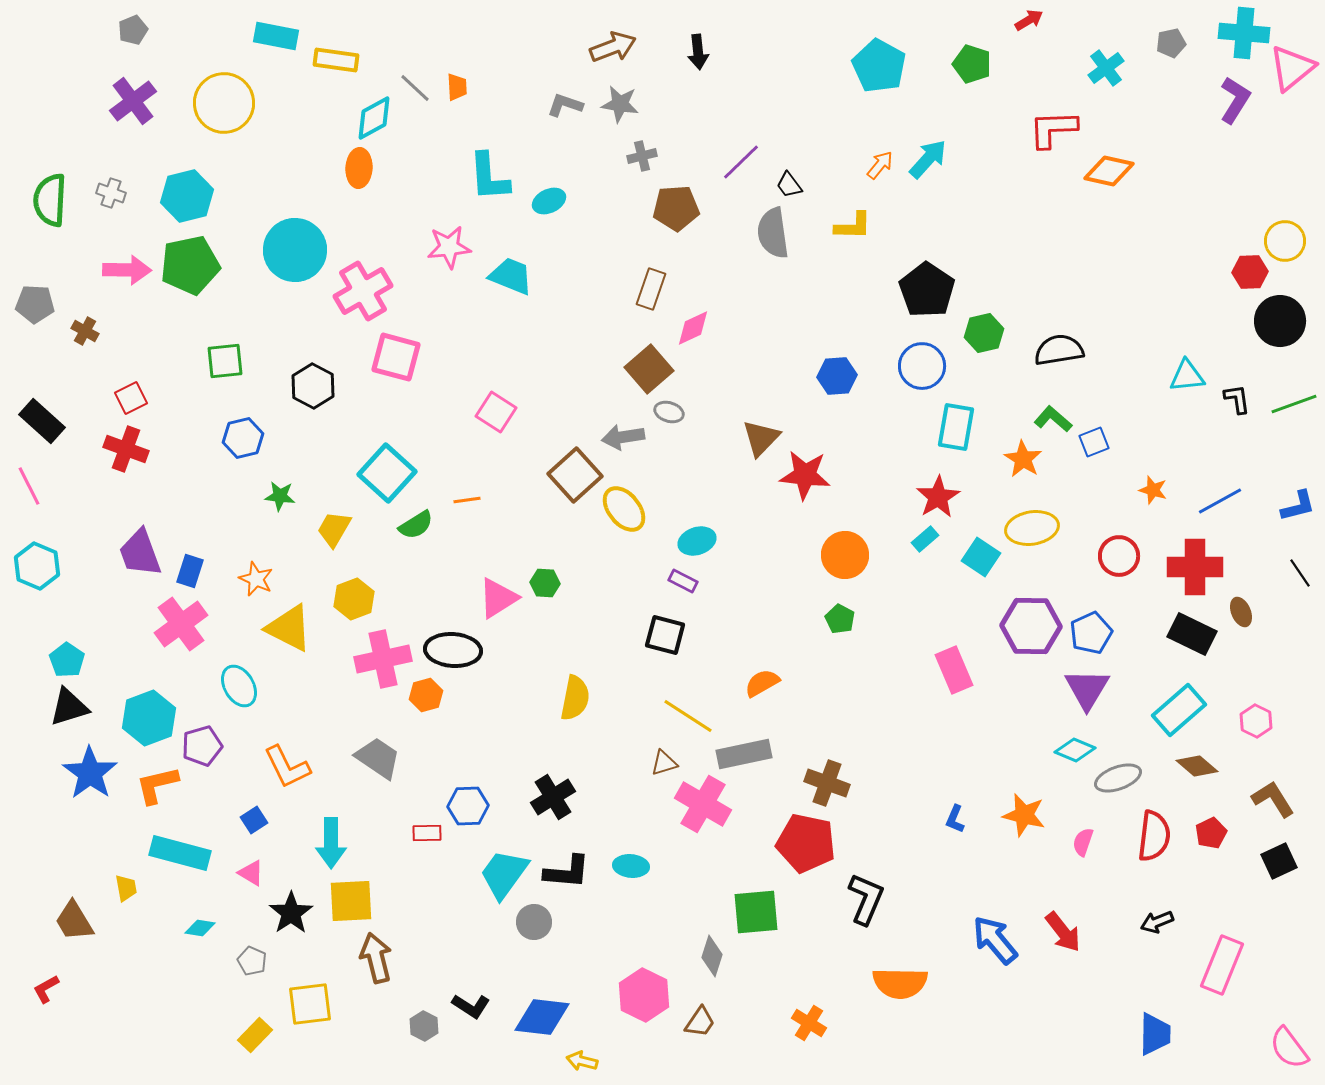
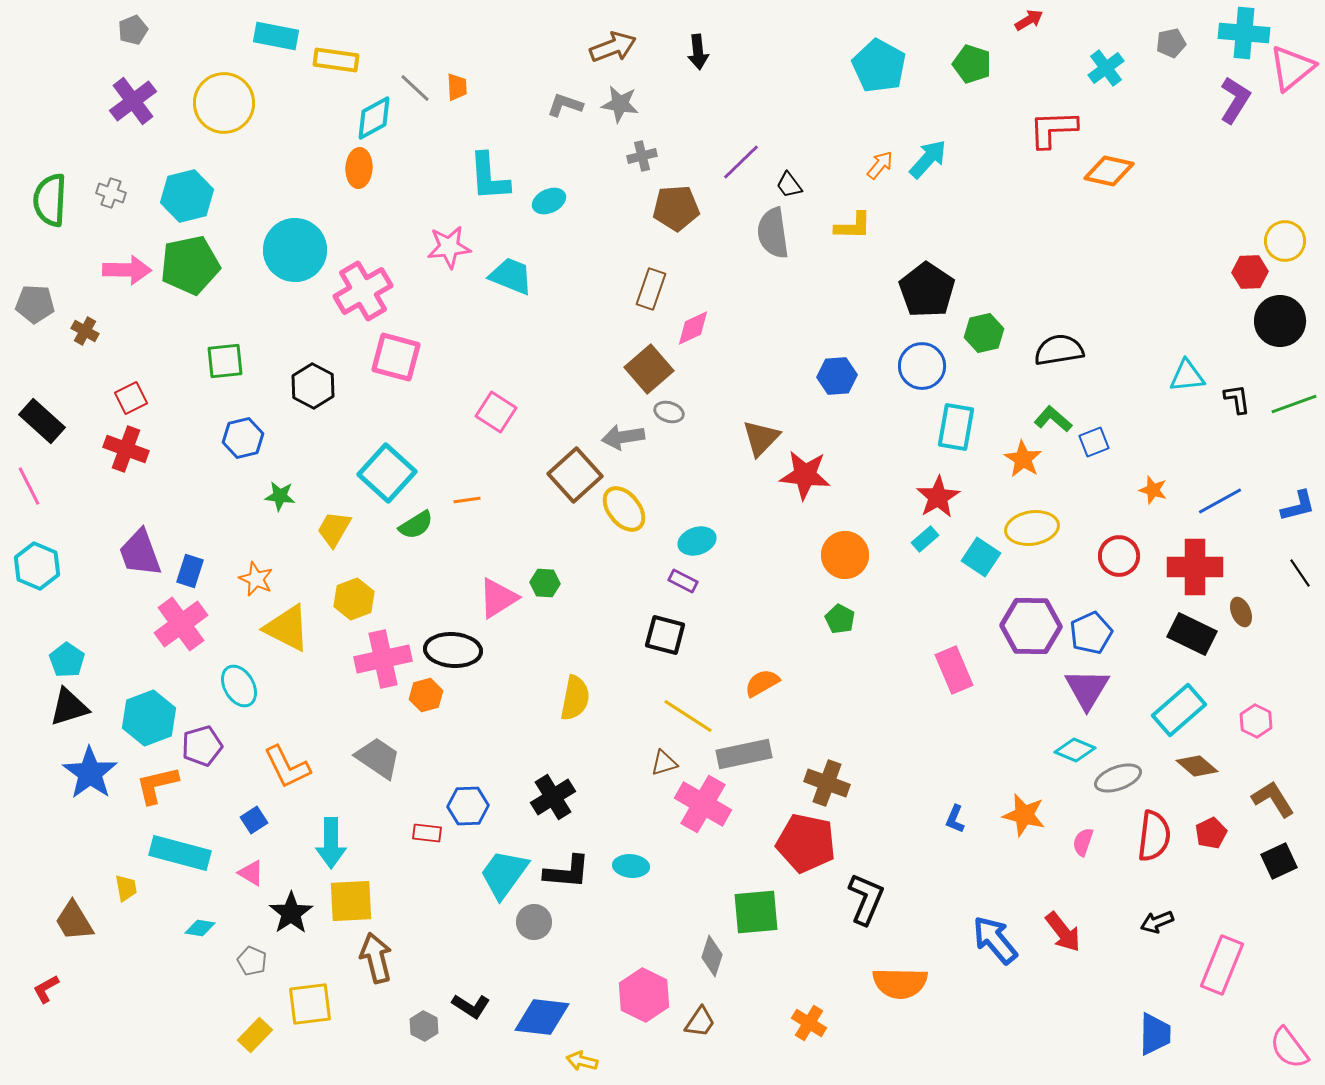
yellow triangle at (289, 628): moved 2 px left
red rectangle at (427, 833): rotated 8 degrees clockwise
